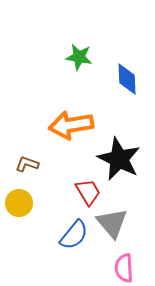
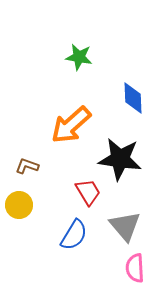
blue diamond: moved 6 px right, 19 px down
orange arrow: rotated 33 degrees counterclockwise
black star: moved 1 px right; rotated 18 degrees counterclockwise
brown L-shape: moved 2 px down
yellow circle: moved 2 px down
gray triangle: moved 13 px right, 3 px down
blue semicircle: rotated 8 degrees counterclockwise
pink semicircle: moved 11 px right
